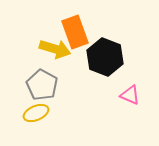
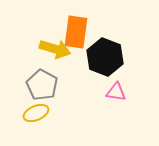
orange rectangle: moved 1 px right; rotated 28 degrees clockwise
pink triangle: moved 14 px left, 3 px up; rotated 15 degrees counterclockwise
